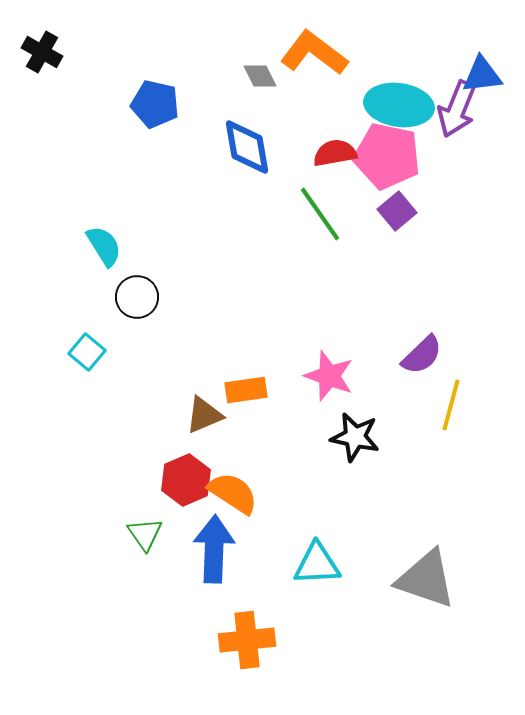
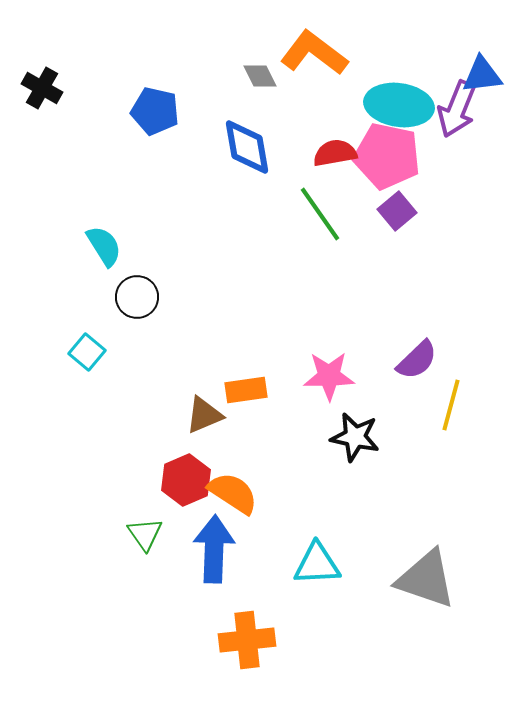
black cross: moved 36 px down
blue pentagon: moved 7 px down
purple semicircle: moved 5 px left, 5 px down
pink star: rotated 21 degrees counterclockwise
